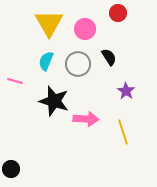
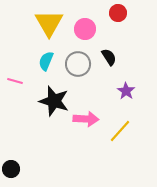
yellow line: moved 3 px left, 1 px up; rotated 60 degrees clockwise
